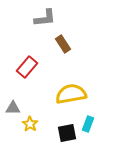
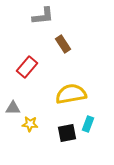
gray L-shape: moved 2 px left, 2 px up
yellow star: rotated 28 degrees counterclockwise
